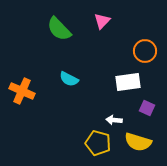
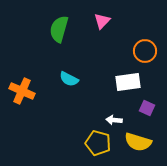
green semicircle: rotated 60 degrees clockwise
